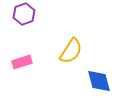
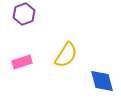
yellow semicircle: moved 5 px left, 4 px down
blue diamond: moved 3 px right
